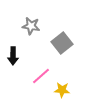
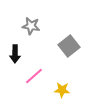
gray square: moved 7 px right, 3 px down
black arrow: moved 2 px right, 2 px up
pink line: moved 7 px left
